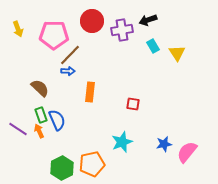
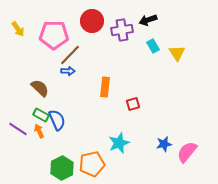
yellow arrow: rotated 14 degrees counterclockwise
orange rectangle: moved 15 px right, 5 px up
red square: rotated 24 degrees counterclockwise
green rectangle: rotated 42 degrees counterclockwise
cyan star: moved 3 px left, 1 px down
